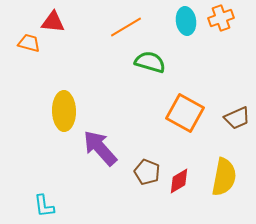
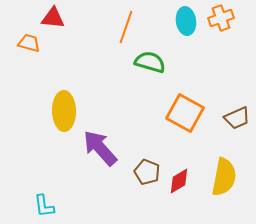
red triangle: moved 4 px up
orange line: rotated 40 degrees counterclockwise
